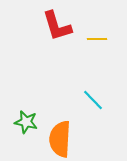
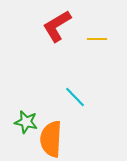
red L-shape: rotated 76 degrees clockwise
cyan line: moved 18 px left, 3 px up
orange semicircle: moved 9 px left
